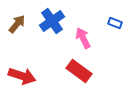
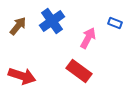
brown arrow: moved 1 px right, 2 px down
pink arrow: moved 5 px right; rotated 55 degrees clockwise
